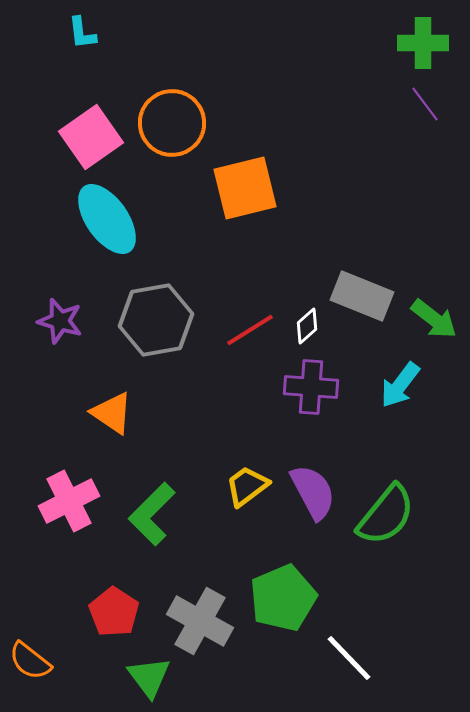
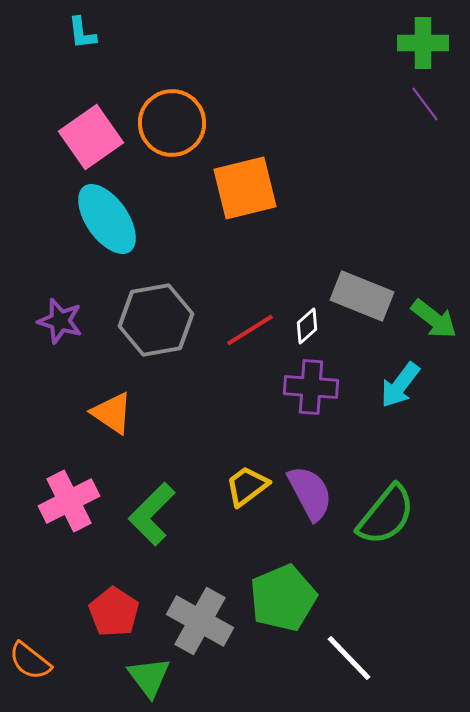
purple semicircle: moved 3 px left, 1 px down
